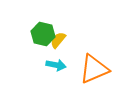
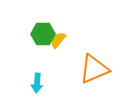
green hexagon: rotated 15 degrees counterclockwise
cyan arrow: moved 19 px left, 18 px down; rotated 84 degrees clockwise
